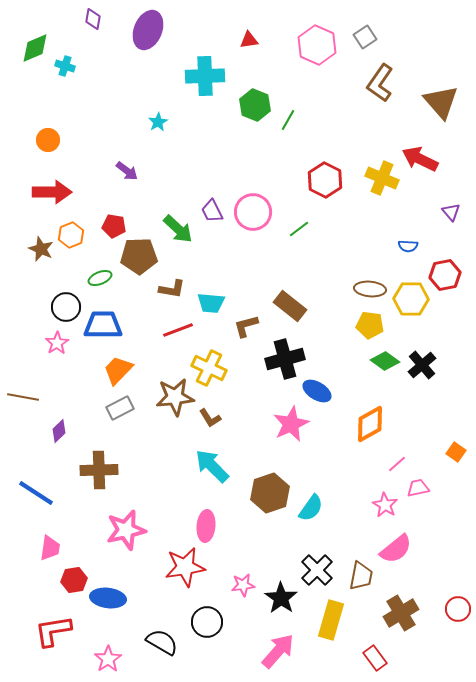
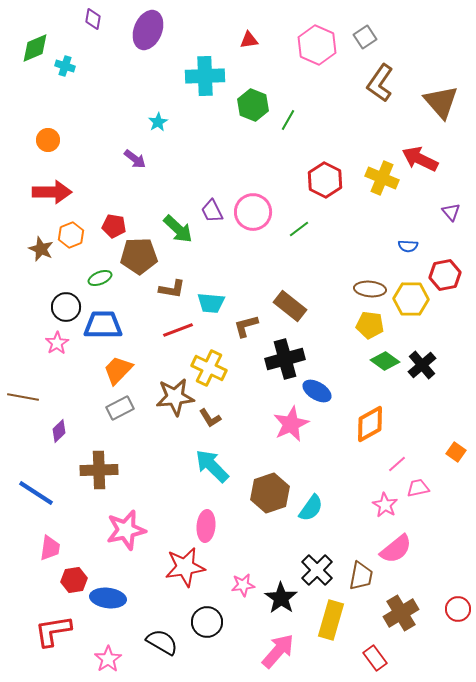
green hexagon at (255, 105): moved 2 px left
purple arrow at (127, 171): moved 8 px right, 12 px up
